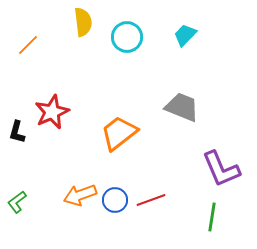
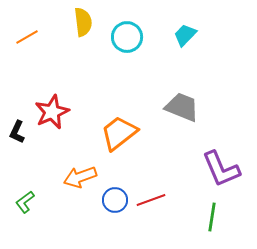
orange line: moved 1 px left, 8 px up; rotated 15 degrees clockwise
black L-shape: rotated 10 degrees clockwise
orange arrow: moved 18 px up
green L-shape: moved 8 px right
